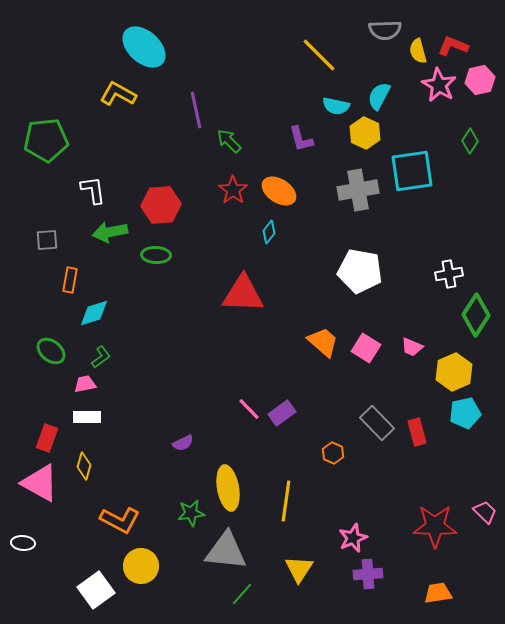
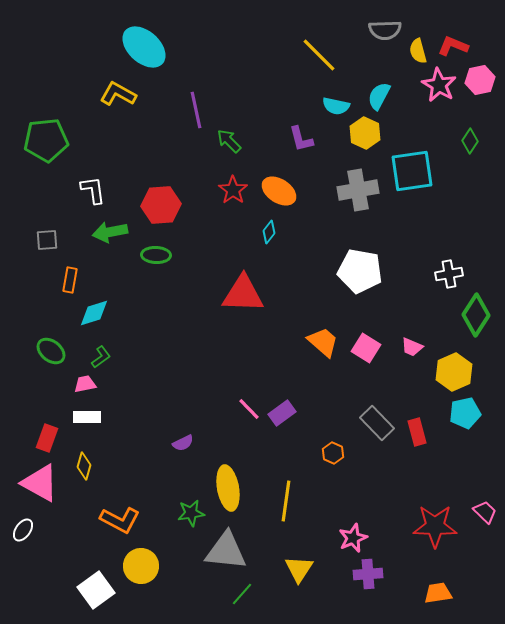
white ellipse at (23, 543): moved 13 px up; rotated 60 degrees counterclockwise
